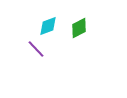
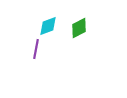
purple line: rotated 54 degrees clockwise
